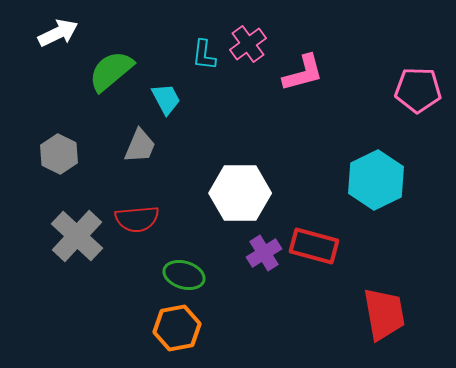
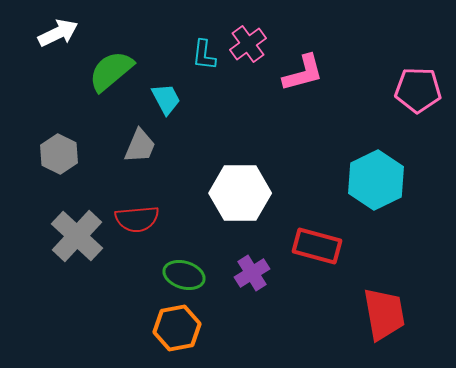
red rectangle: moved 3 px right
purple cross: moved 12 px left, 20 px down
